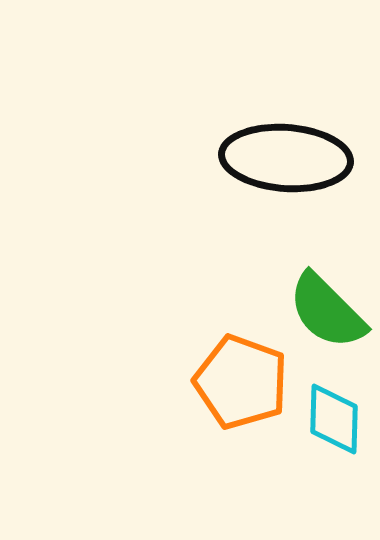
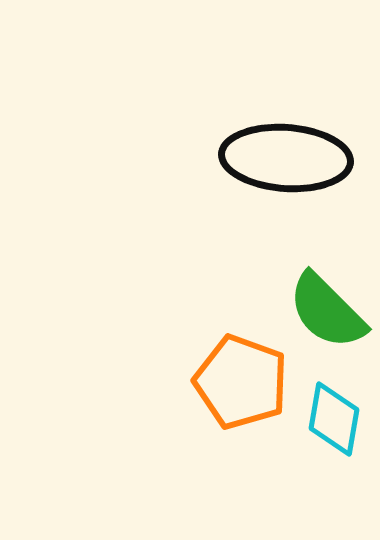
cyan diamond: rotated 8 degrees clockwise
